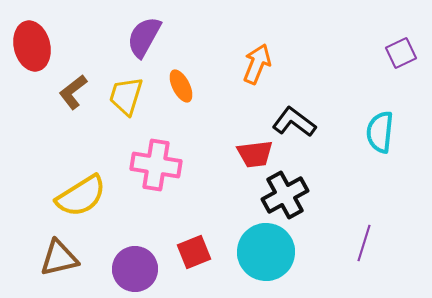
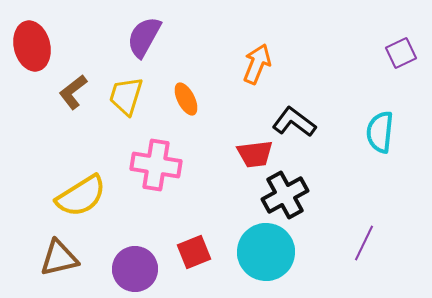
orange ellipse: moved 5 px right, 13 px down
purple line: rotated 9 degrees clockwise
